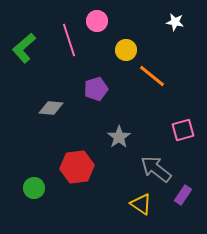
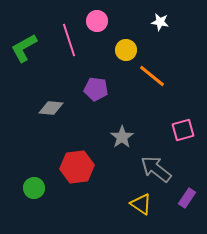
white star: moved 15 px left
green L-shape: rotated 12 degrees clockwise
purple pentagon: rotated 25 degrees clockwise
gray star: moved 3 px right
purple rectangle: moved 4 px right, 3 px down
